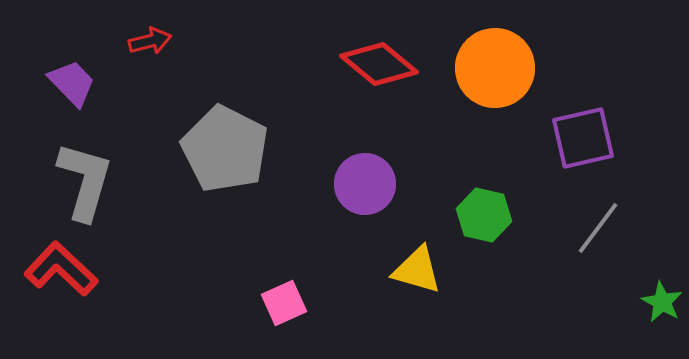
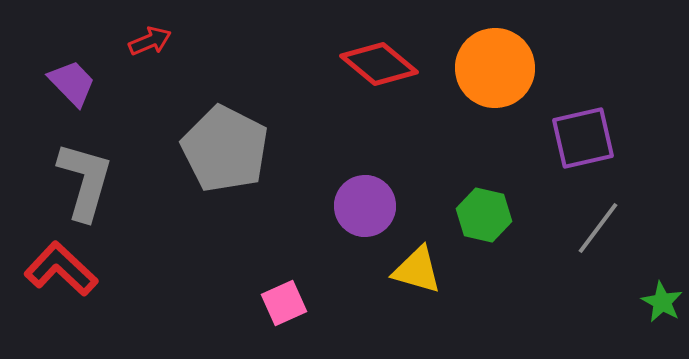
red arrow: rotated 9 degrees counterclockwise
purple circle: moved 22 px down
